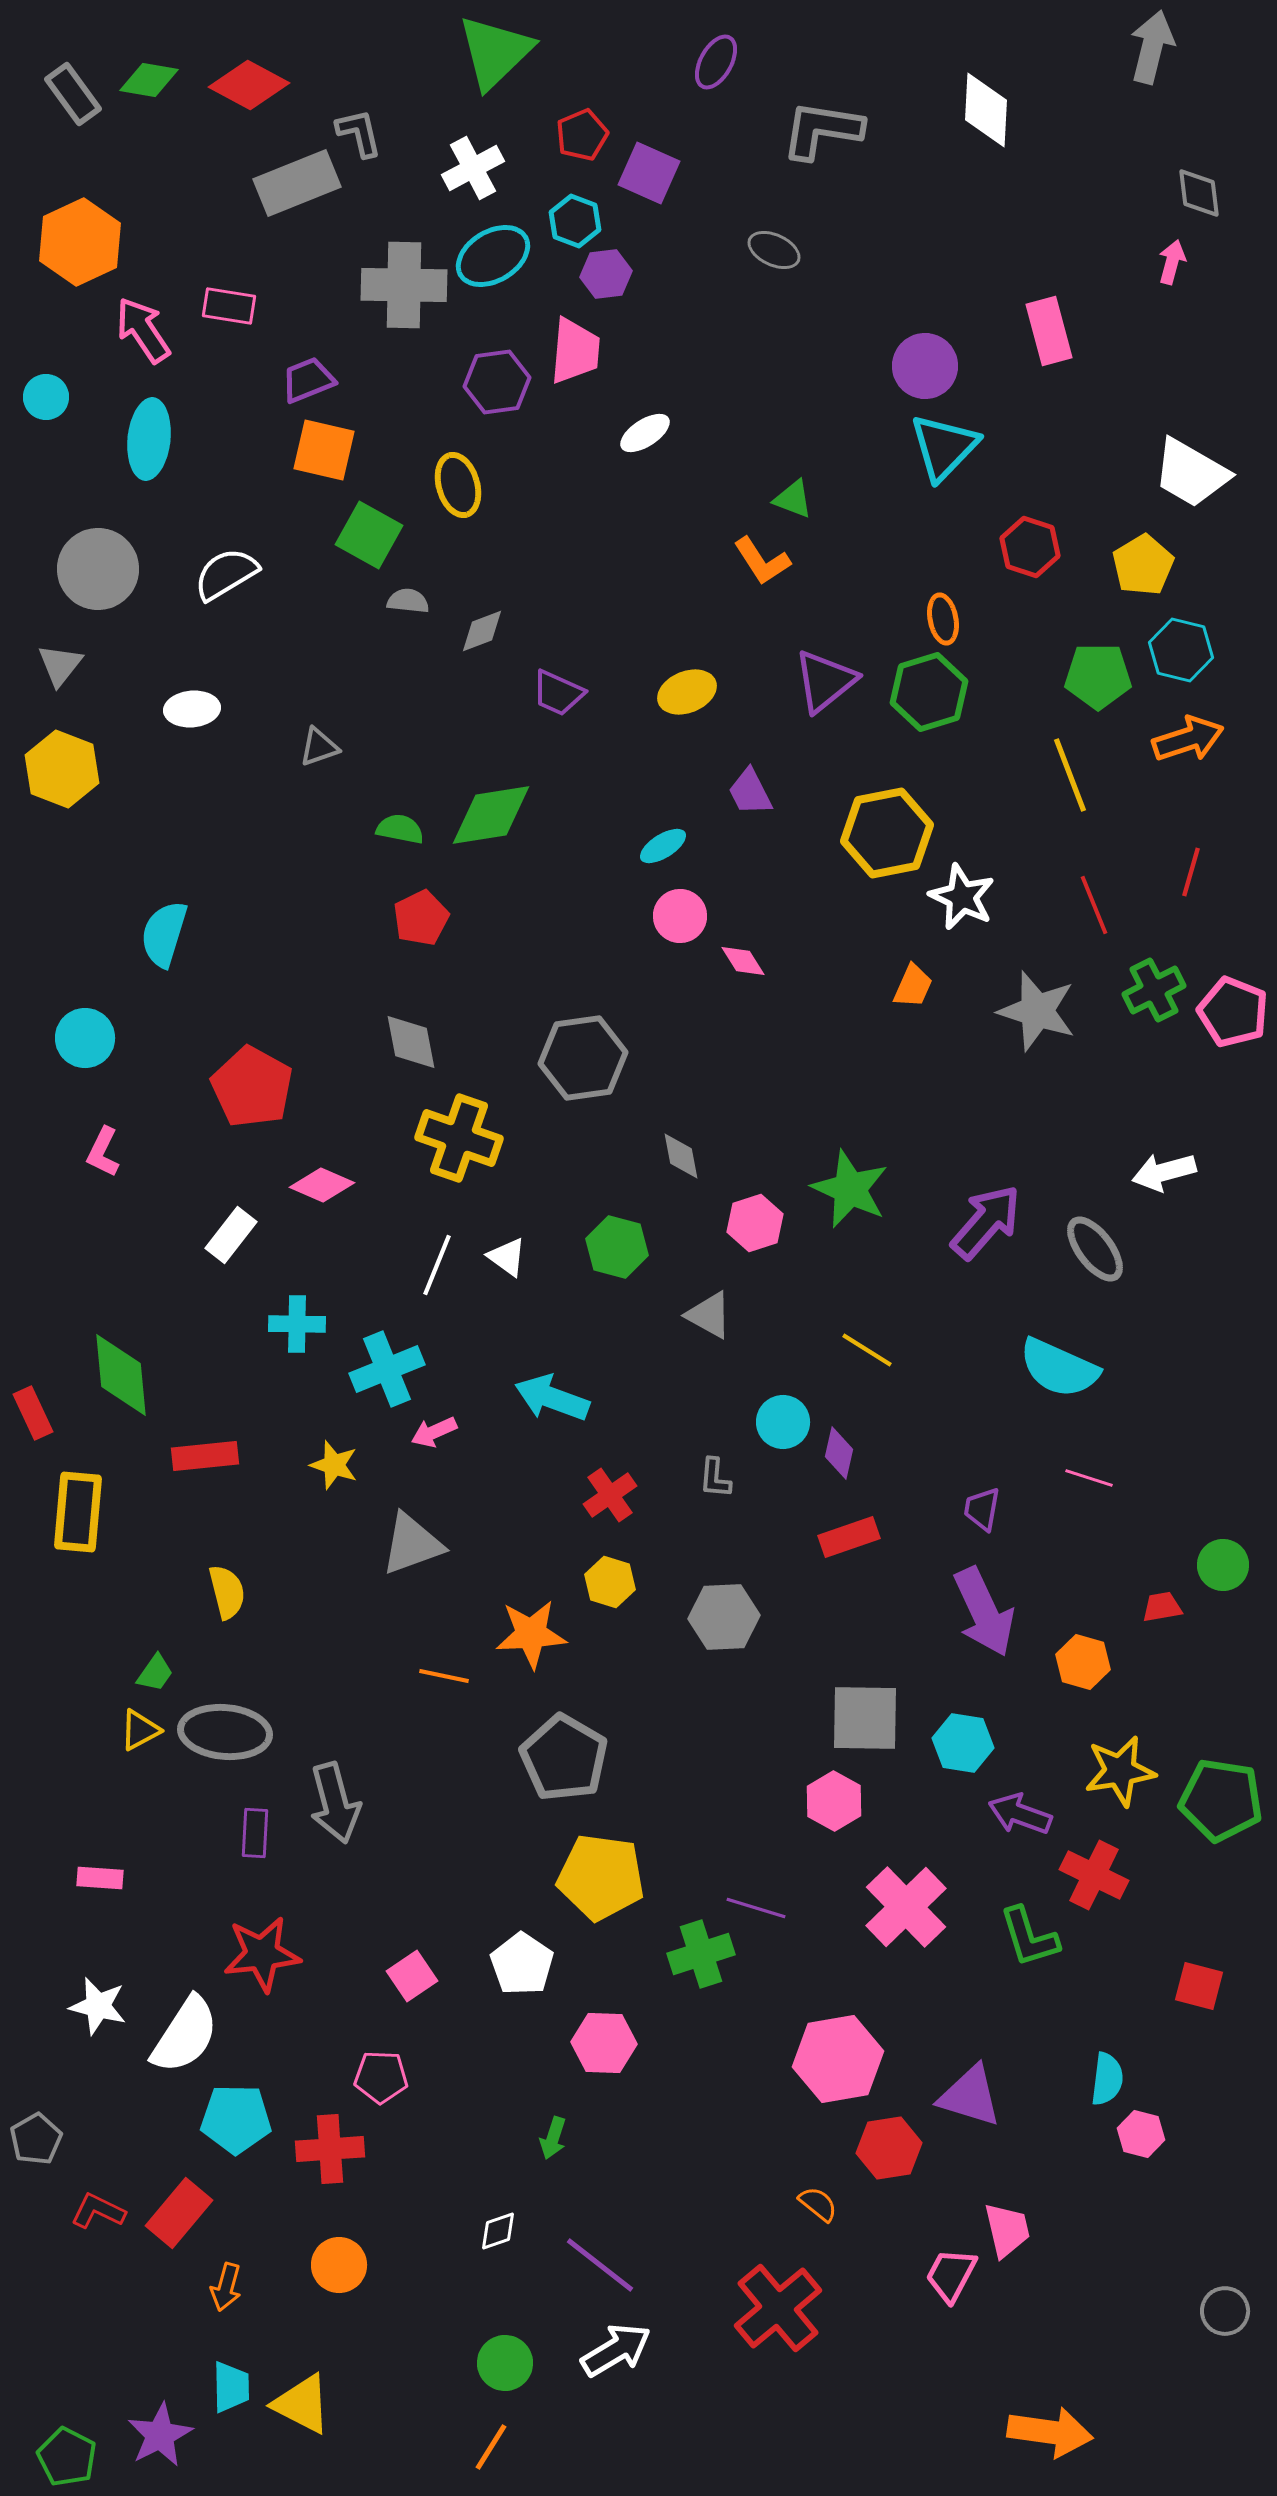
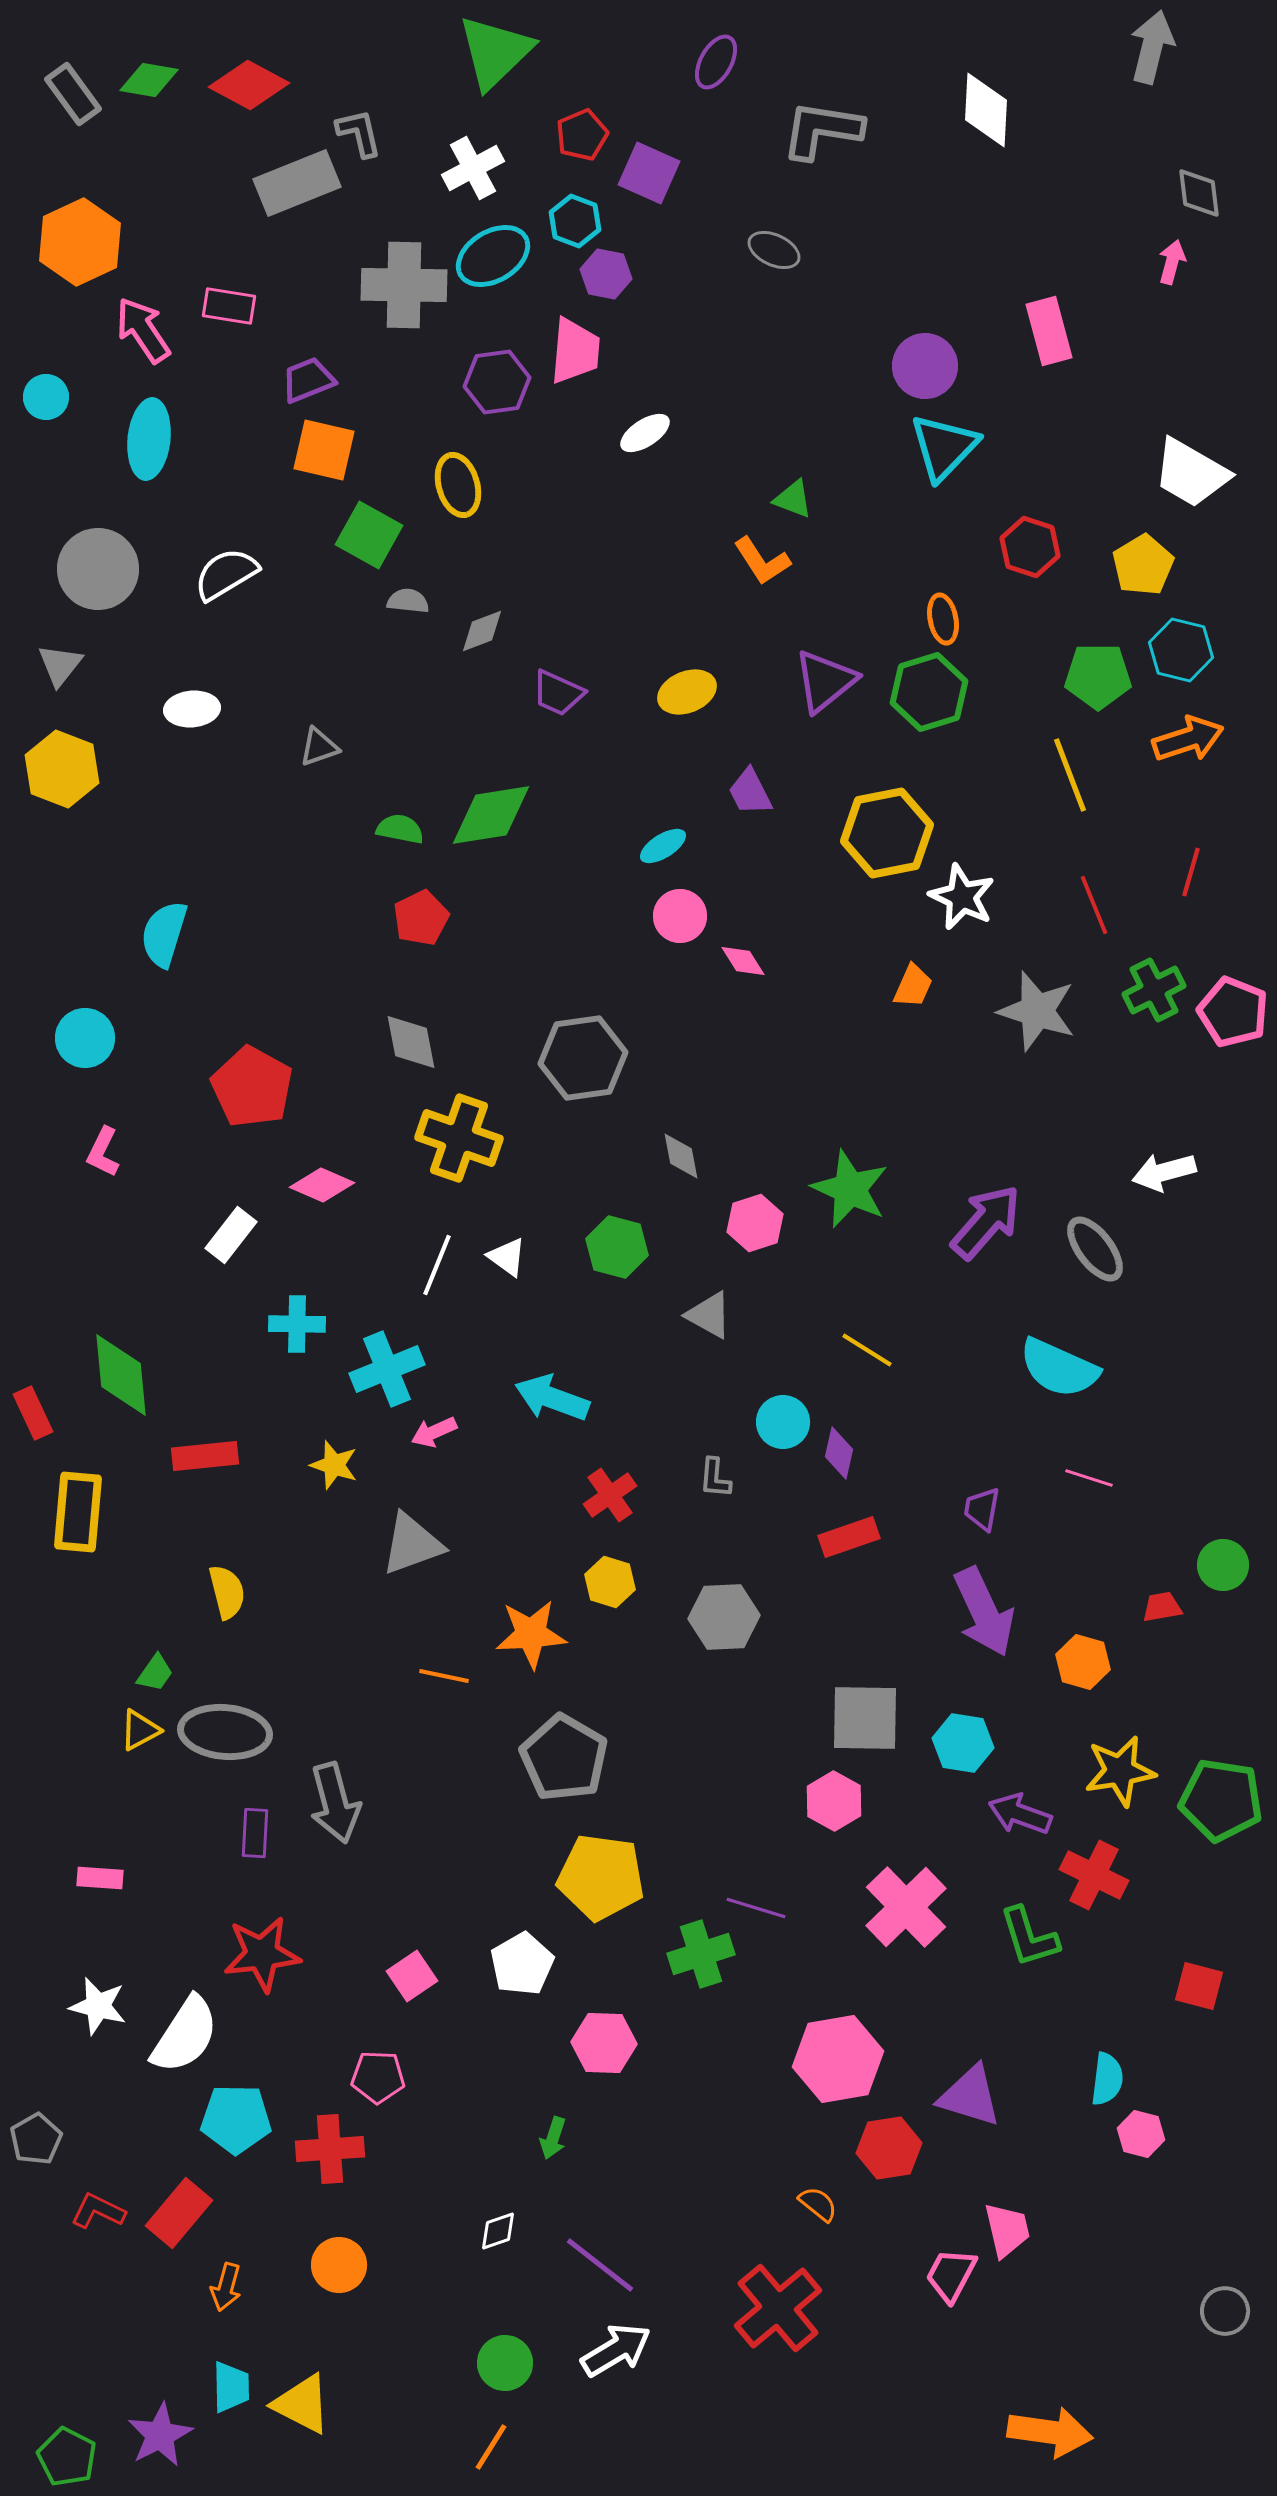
purple hexagon at (606, 274): rotated 18 degrees clockwise
white pentagon at (522, 1964): rotated 8 degrees clockwise
pink pentagon at (381, 2077): moved 3 px left
